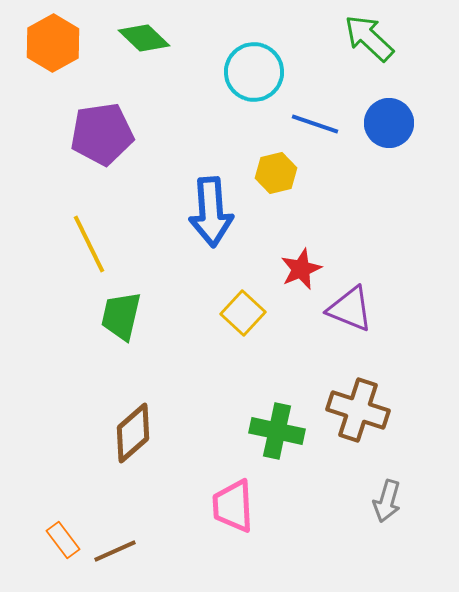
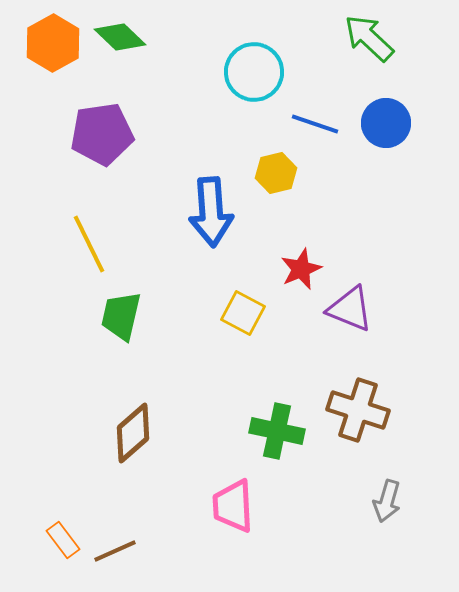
green diamond: moved 24 px left, 1 px up
blue circle: moved 3 px left
yellow square: rotated 15 degrees counterclockwise
